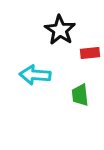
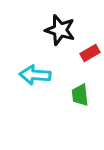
black star: rotated 16 degrees counterclockwise
red rectangle: rotated 24 degrees counterclockwise
